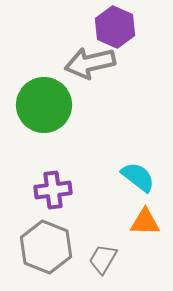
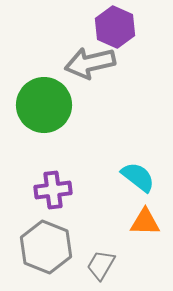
gray trapezoid: moved 2 px left, 6 px down
